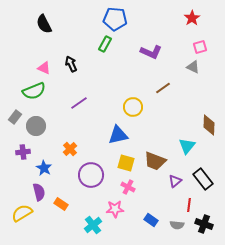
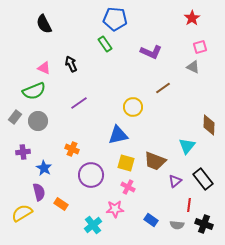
green rectangle: rotated 63 degrees counterclockwise
gray circle: moved 2 px right, 5 px up
orange cross: moved 2 px right; rotated 24 degrees counterclockwise
